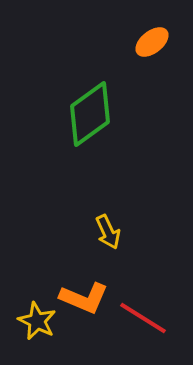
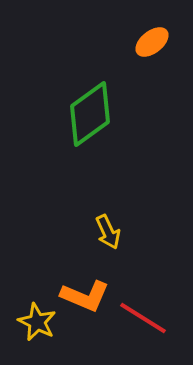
orange L-shape: moved 1 px right, 2 px up
yellow star: moved 1 px down
